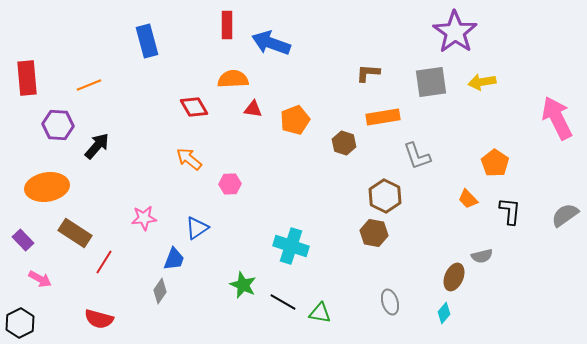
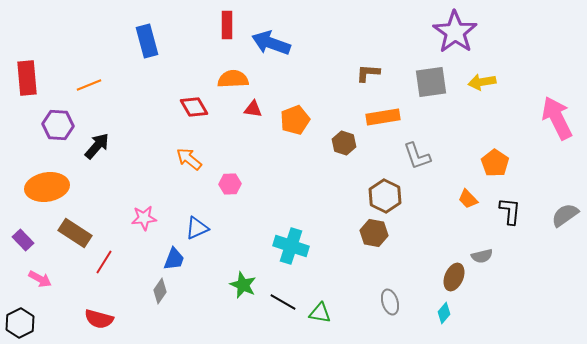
blue triangle at (197, 228): rotated 10 degrees clockwise
